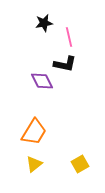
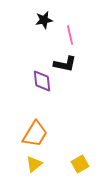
black star: moved 3 px up
pink line: moved 1 px right, 2 px up
purple diamond: rotated 20 degrees clockwise
orange trapezoid: moved 1 px right, 2 px down
